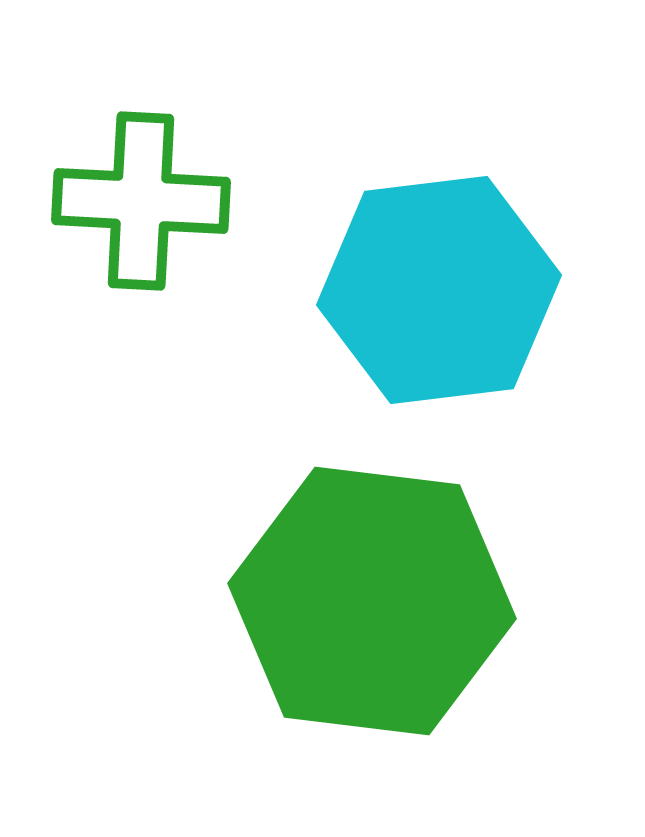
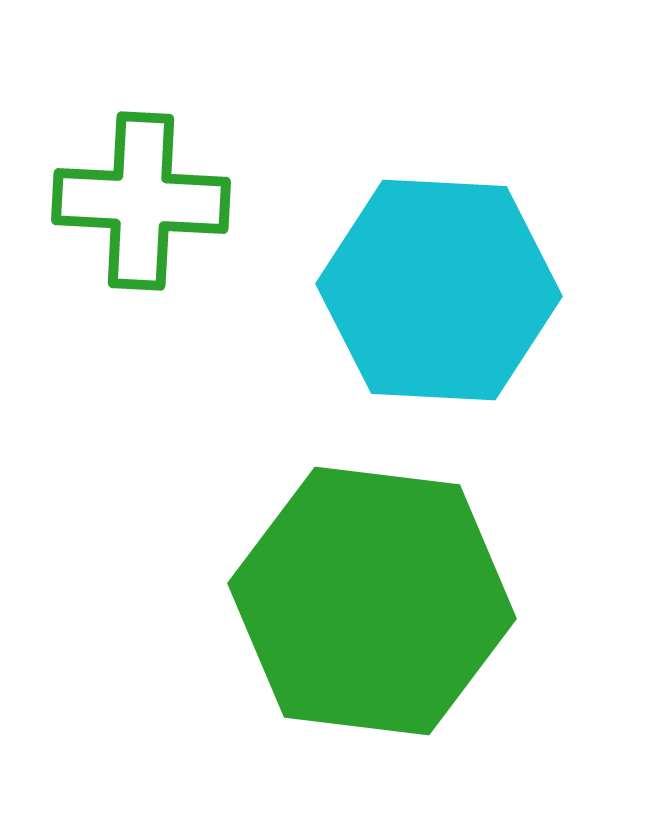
cyan hexagon: rotated 10 degrees clockwise
